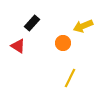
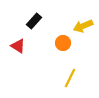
black rectangle: moved 2 px right, 2 px up
